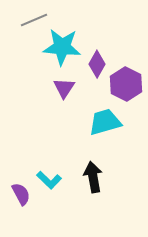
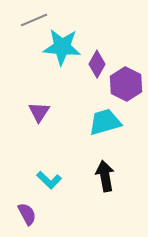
purple triangle: moved 25 px left, 24 px down
black arrow: moved 12 px right, 1 px up
purple semicircle: moved 6 px right, 20 px down
